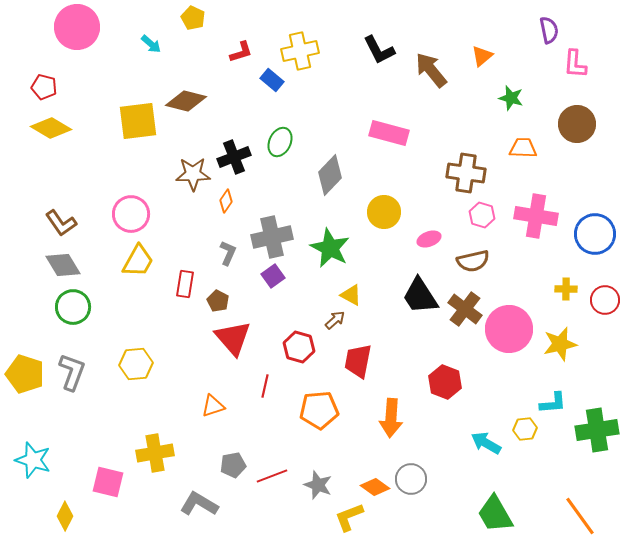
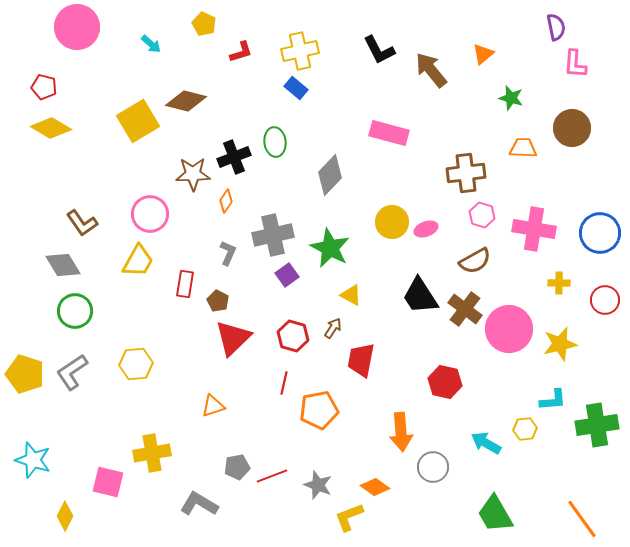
yellow pentagon at (193, 18): moved 11 px right, 6 px down
purple semicircle at (549, 30): moved 7 px right, 3 px up
orange triangle at (482, 56): moved 1 px right, 2 px up
blue rectangle at (272, 80): moved 24 px right, 8 px down
yellow square at (138, 121): rotated 24 degrees counterclockwise
brown circle at (577, 124): moved 5 px left, 4 px down
green ellipse at (280, 142): moved 5 px left; rotated 32 degrees counterclockwise
brown cross at (466, 173): rotated 15 degrees counterclockwise
yellow circle at (384, 212): moved 8 px right, 10 px down
pink circle at (131, 214): moved 19 px right
pink cross at (536, 216): moved 2 px left, 13 px down
brown L-shape at (61, 223): moved 21 px right
blue circle at (595, 234): moved 5 px right, 1 px up
gray cross at (272, 237): moved 1 px right, 2 px up
pink ellipse at (429, 239): moved 3 px left, 10 px up
brown semicircle at (473, 261): moved 2 px right; rotated 16 degrees counterclockwise
purple square at (273, 276): moved 14 px right, 1 px up
yellow cross at (566, 289): moved 7 px left, 6 px up
green circle at (73, 307): moved 2 px right, 4 px down
brown arrow at (335, 320): moved 2 px left, 8 px down; rotated 15 degrees counterclockwise
red triangle at (233, 338): rotated 27 degrees clockwise
red hexagon at (299, 347): moved 6 px left, 11 px up
red trapezoid at (358, 361): moved 3 px right, 1 px up
gray L-shape at (72, 372): rotated 144 degrees counterclockwise
red hexagon at (445, 382): rotated 8 degrees counterclockwise
red line at (265, 386): moved 19 px right, 3 px up
cyan L-shape at (553, 403): moved 3 px up
orange pentagon at (319, 410): rotated 6 degrees counterclockwise
orange arrow at (391, 418): moved 10 px right, 14 px down; rotated 9 degrees counterclockwise
green cross at (597, 430): moved 5 px up
yellow cross at (155, 453): moved 3 px left
gray pentagon at (233, 465): moved 4 px right, 2 px down
gray circle at (411, 479): moved 22 px right, 12 px up
orange line at (580, 516): moved 2 px right, 3 px down
